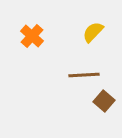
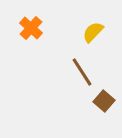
orange cross: moved 1 px left, 8 px up
brown line: moved 2 px left, 3 px up; rotated 60 degrees clockwise
